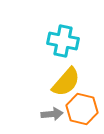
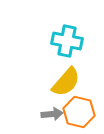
cyan cross: moved 4 px right
orange hexagon: moved 3 px left, 3 px down
